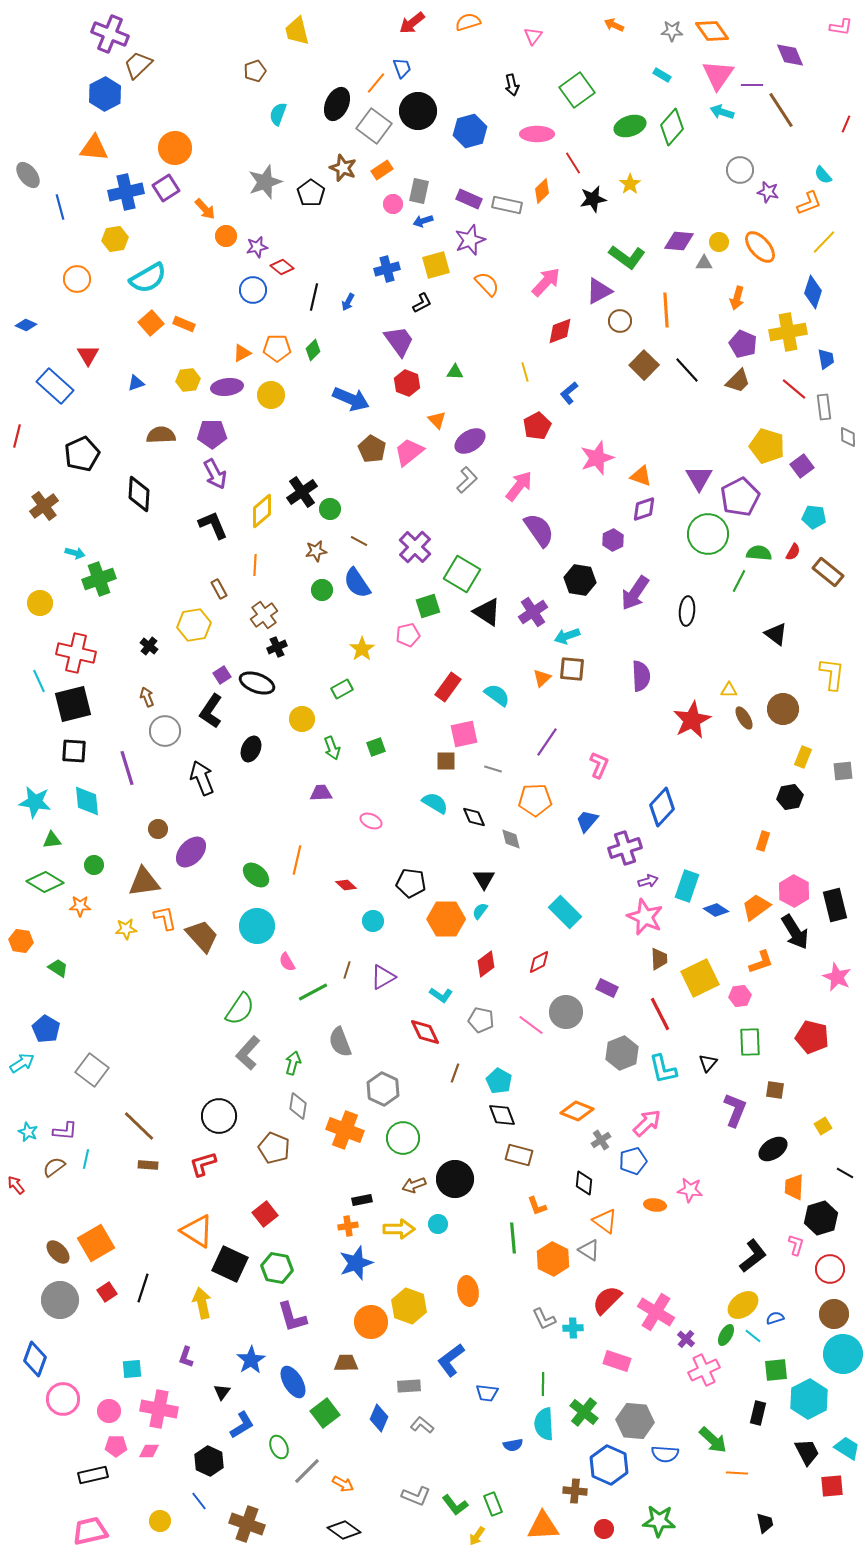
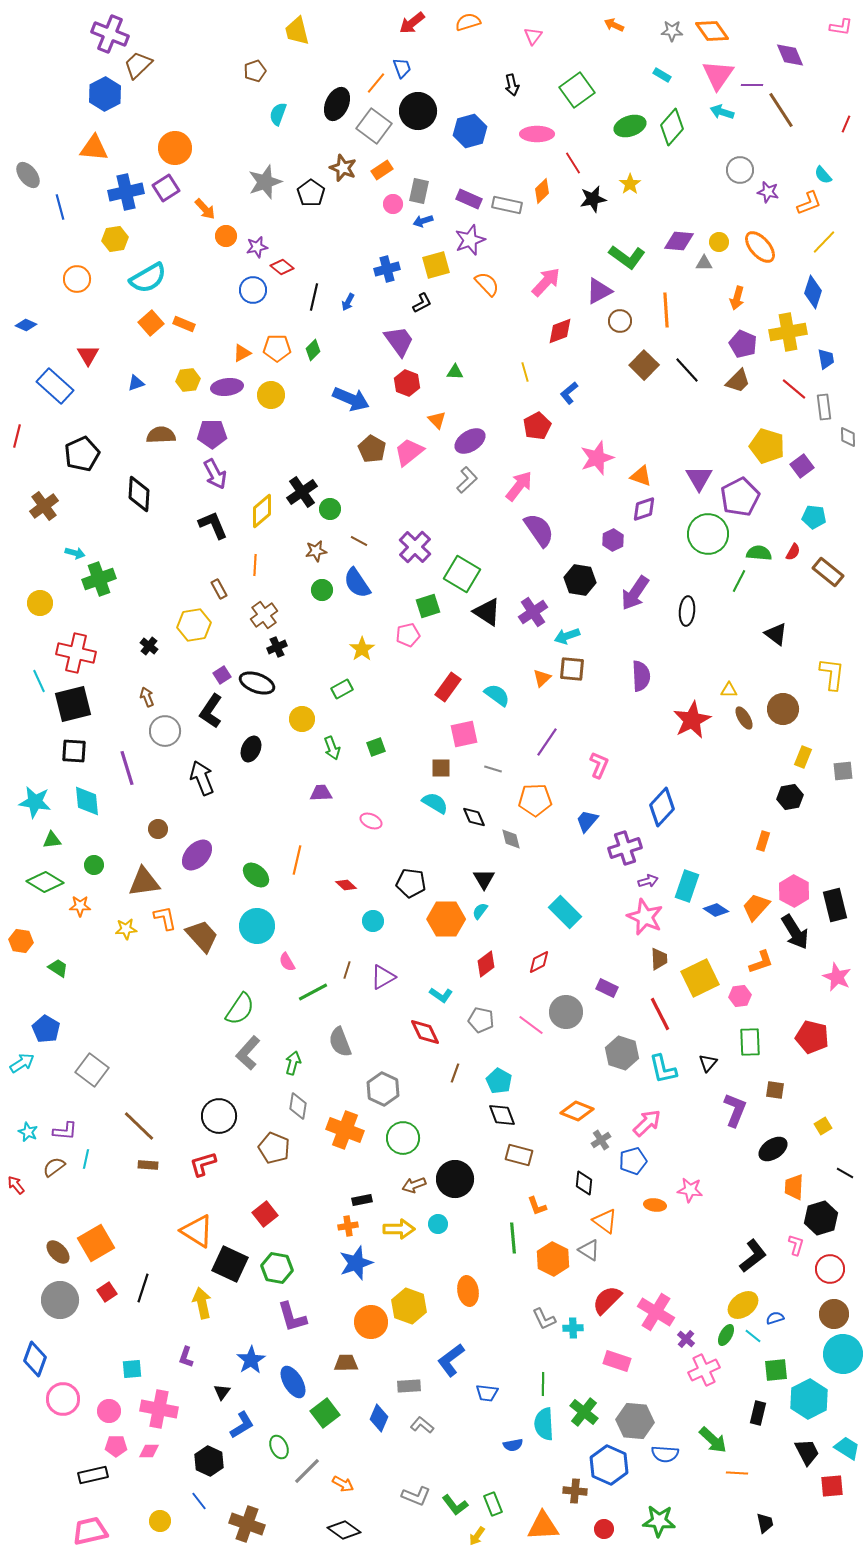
brown square at (446, 761): moved 5 px left, 7 px down
purple ellipse at (191, 852): moved 6 px right, 3 px down
orange trapezoid at (756, 907): rotated 12 degrees counterclockwise
gray hexagon at (622, 1053): rotated 20 degrees counterclockwise
